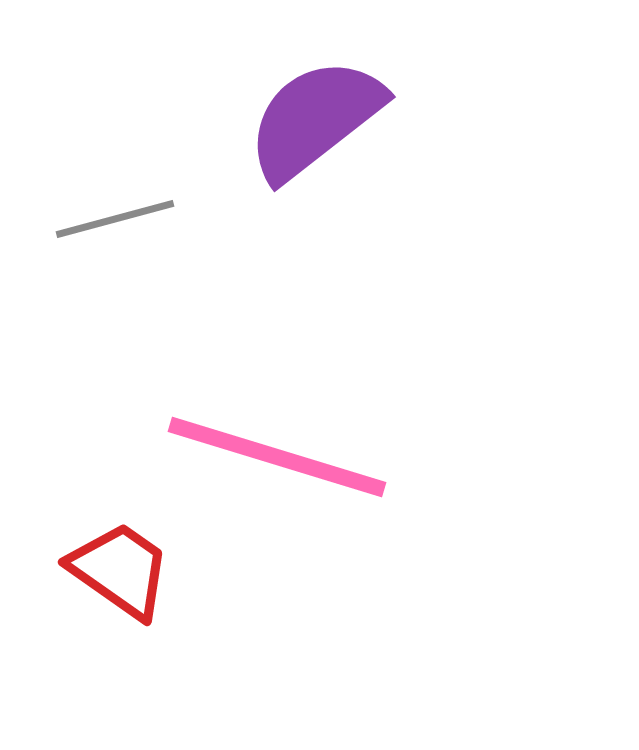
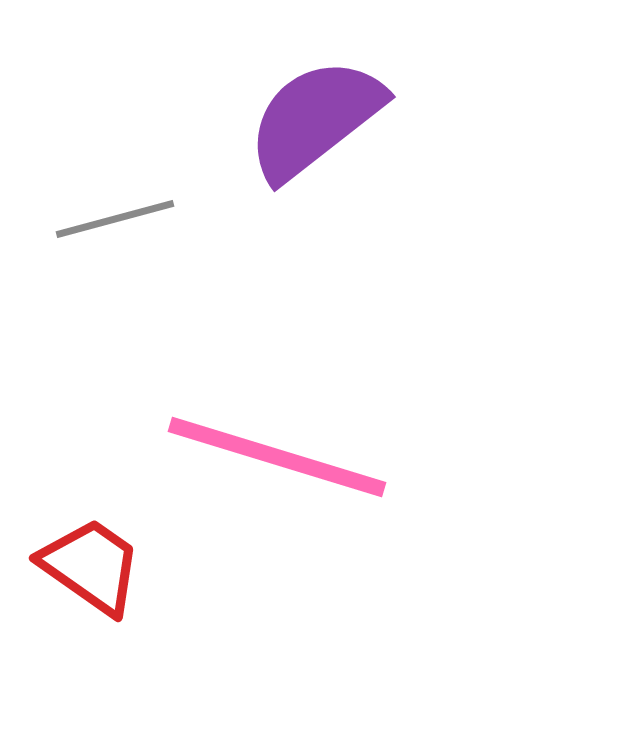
red trapezoid: moved 29 px left, 4 px up
